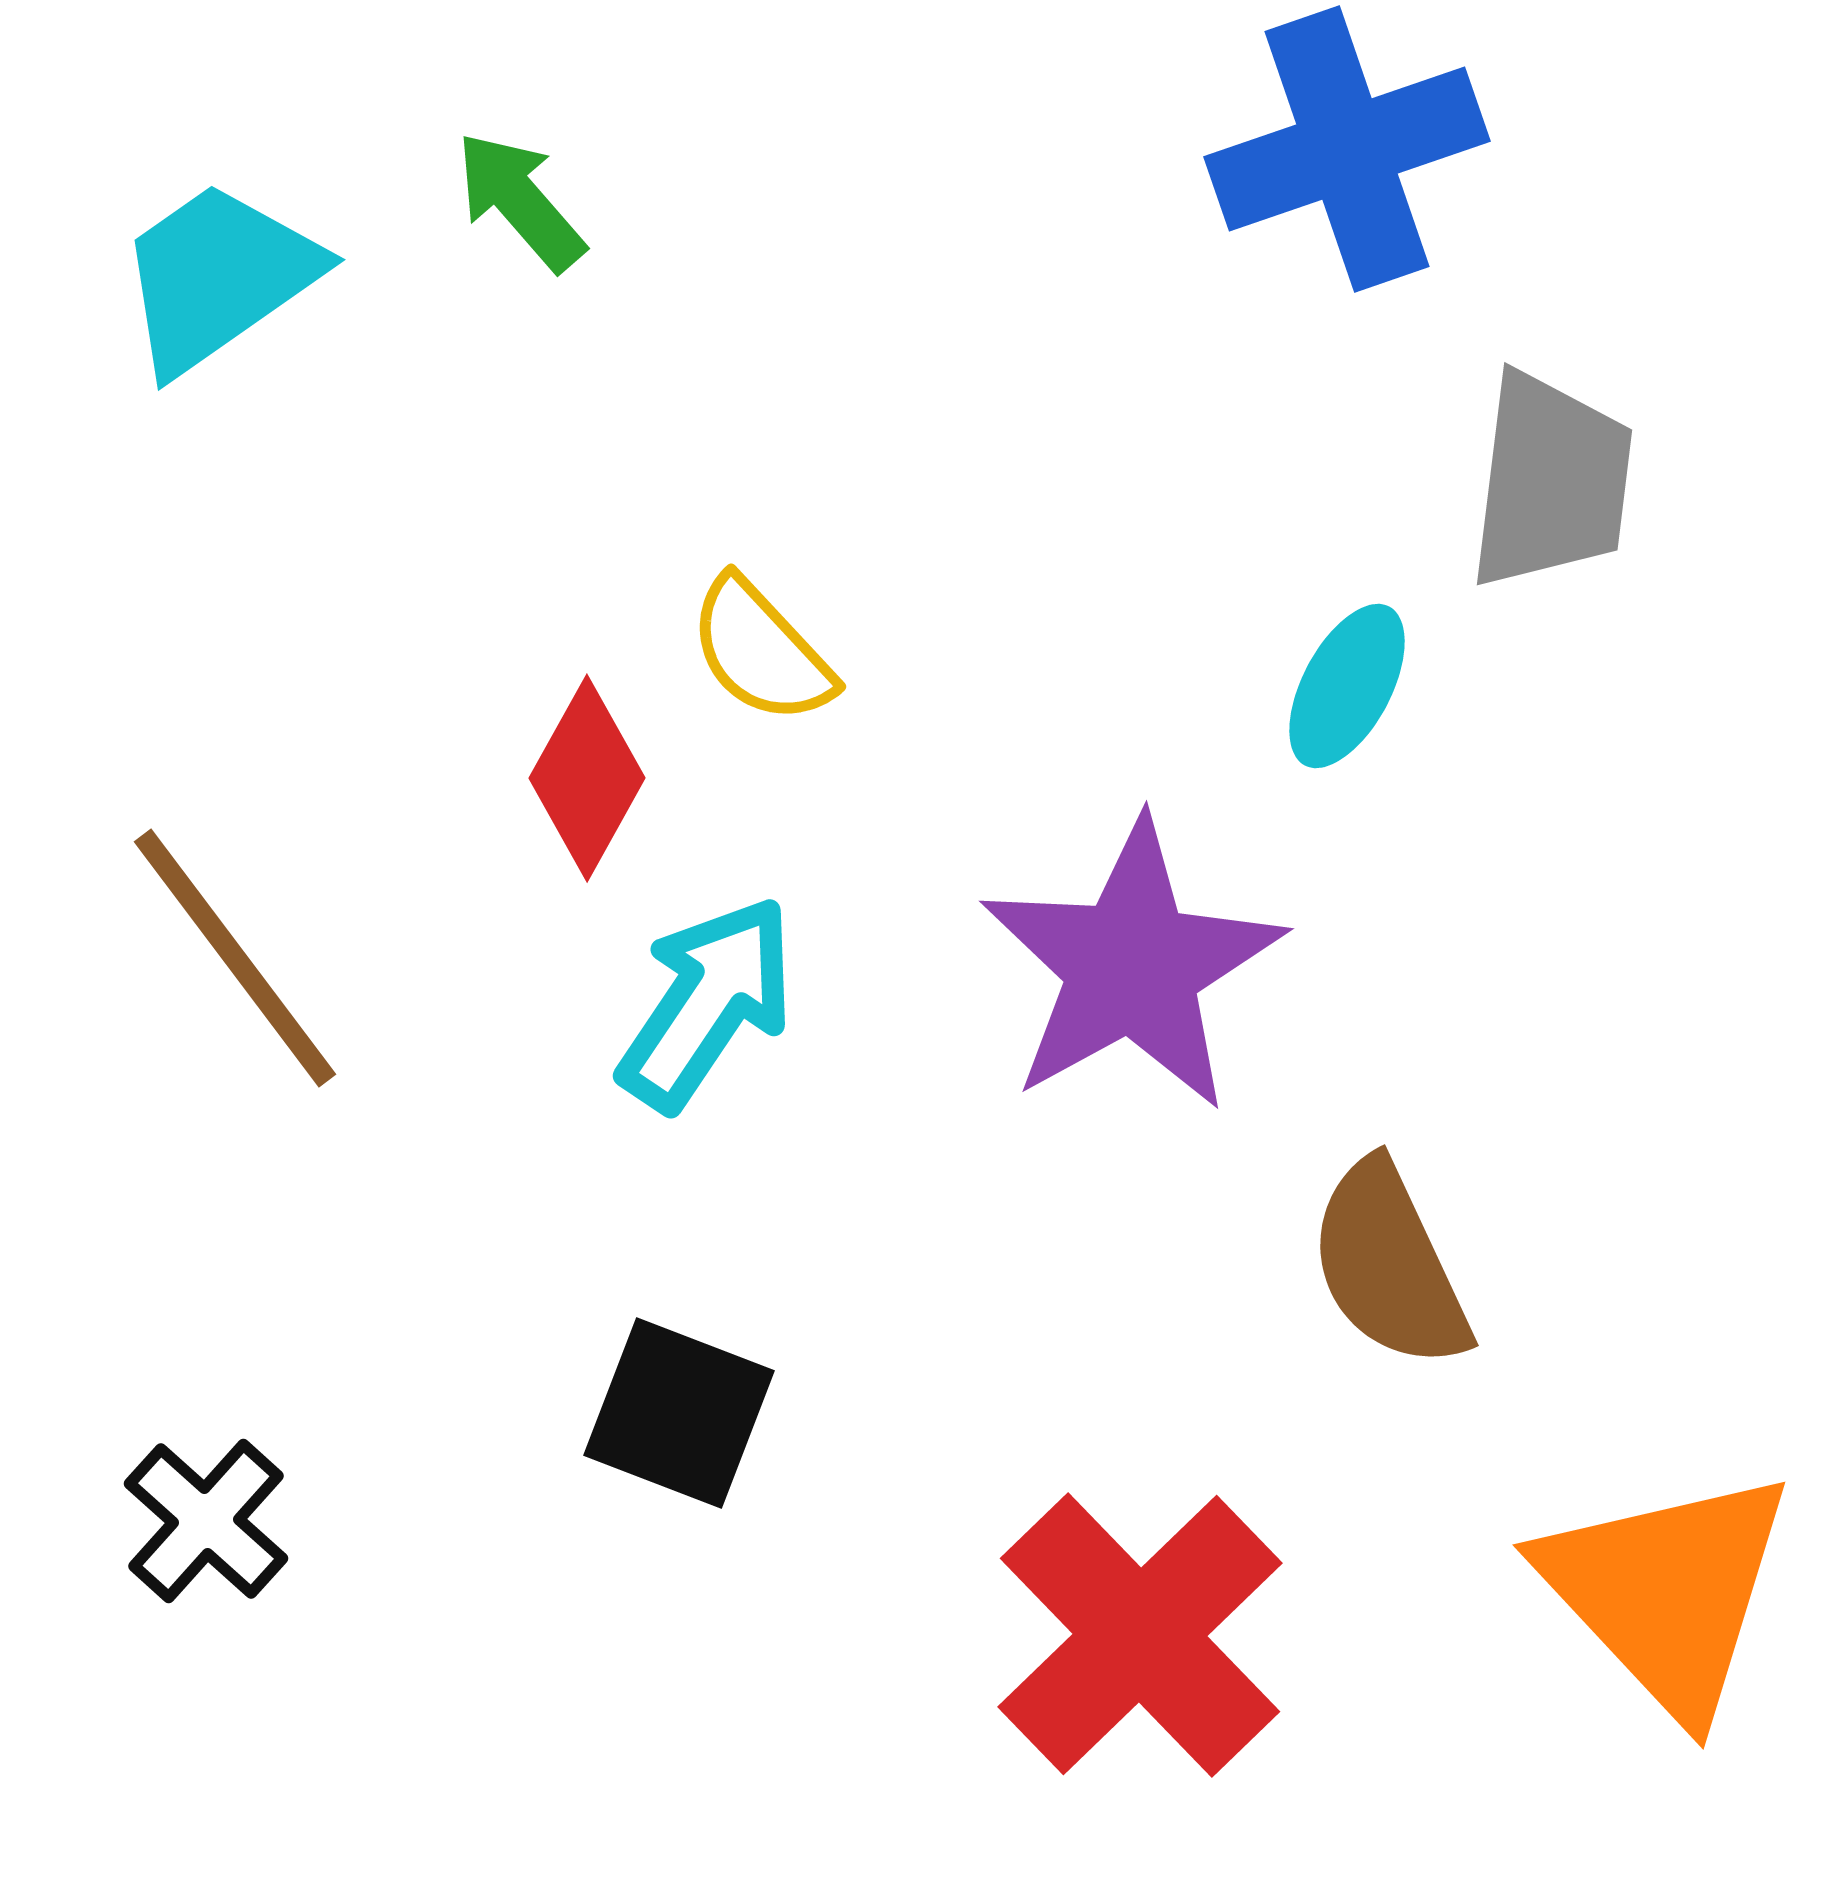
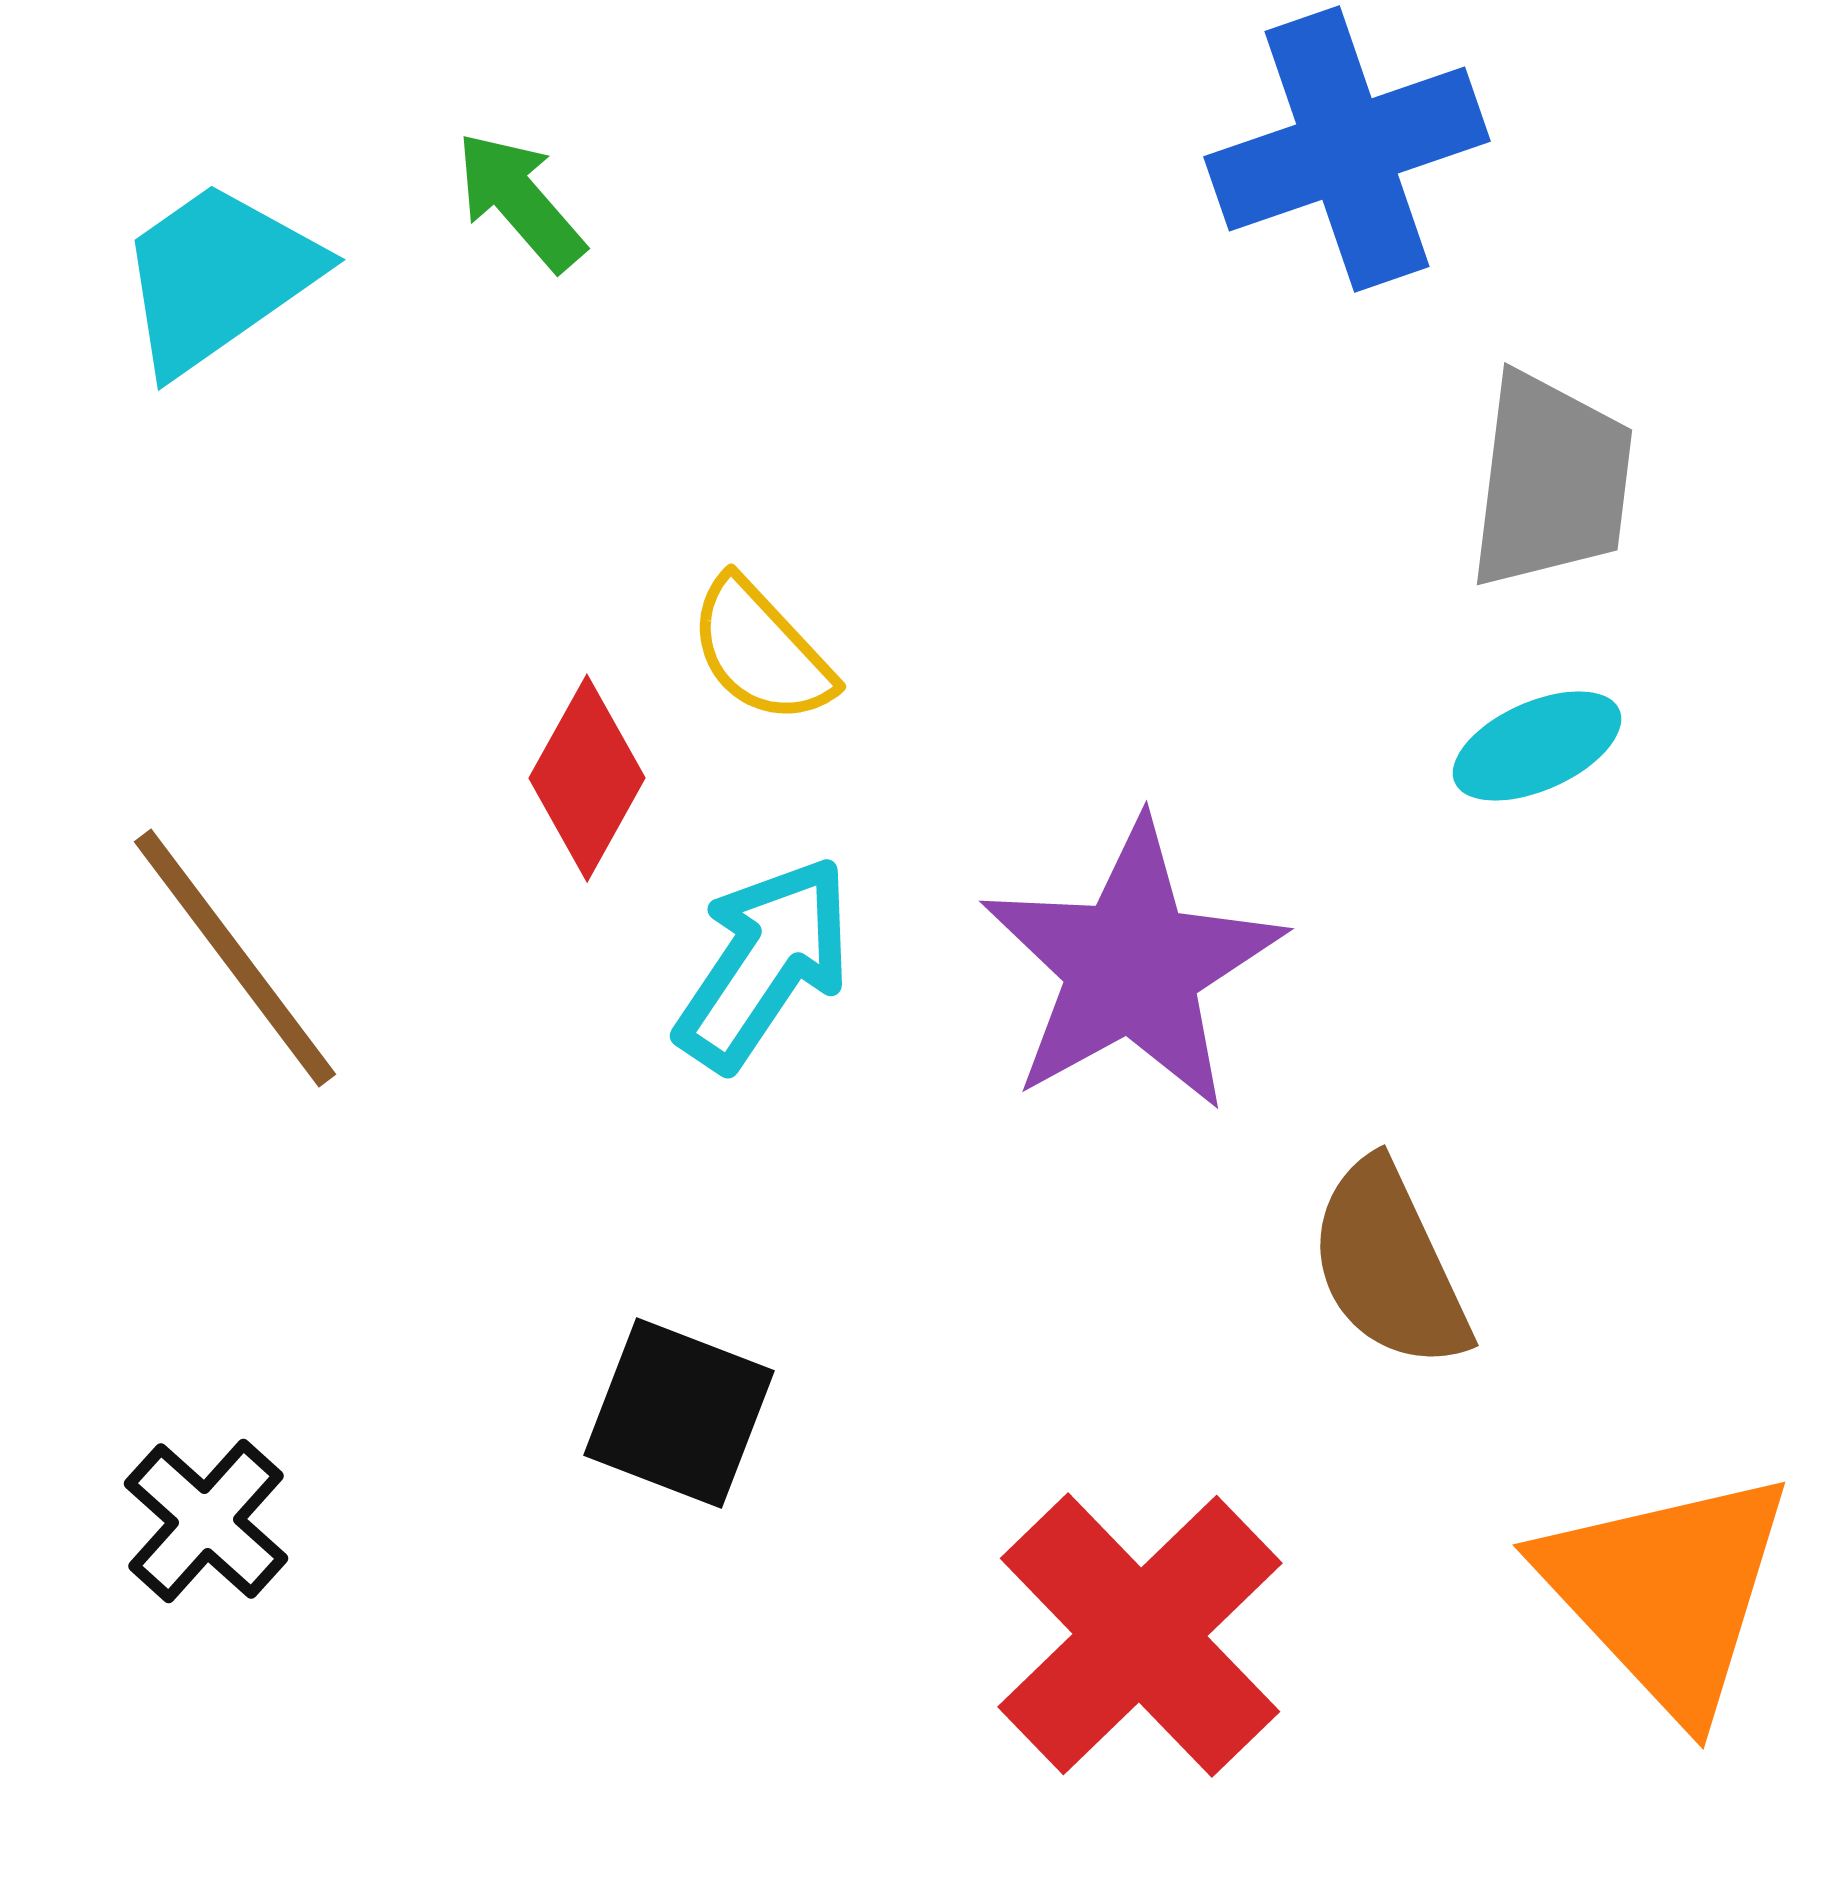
cyan ellipse: moved 190 px right, 60 px down; rotated 38 degrees clockwise
cyan arrow: moved 57 px right, 40 px up
